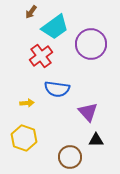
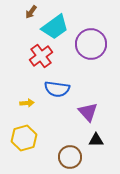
yellow hexagon: rotated 25 degrees clockwise
